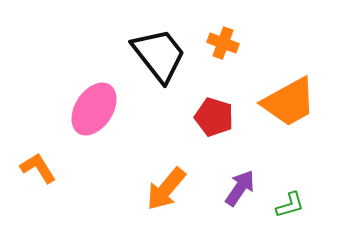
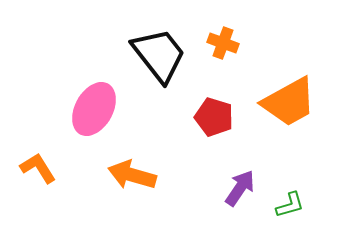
pink ellipse: rotated 4 degrees counterclockwise
orange arrow: moved 34 px left, 14 px up; rotated 66 degrees clockwise
